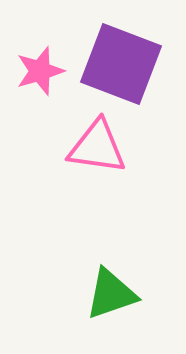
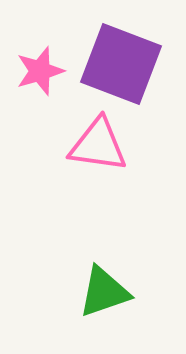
pink triangle: moved 1 px right, 2 px up
green triangle: moved 7 px left, 2 px up
